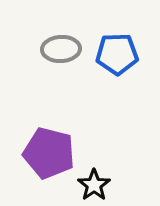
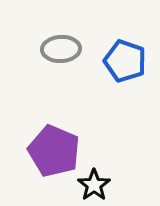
blue pentagon: moved 8 px right, 7 px down; rotated 21 degrees clockwise
purple pentagon: moved 5 px right, 2 px up; rotated 9 degrees clockwise
